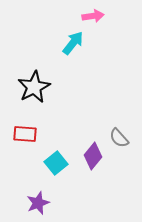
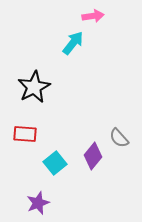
cyan square: moved 1 px left
